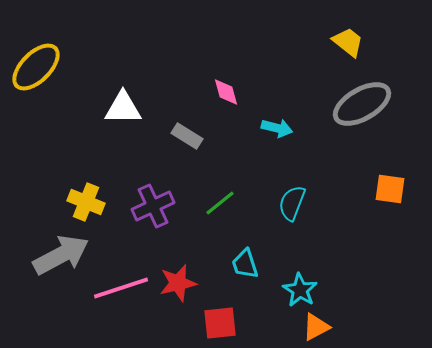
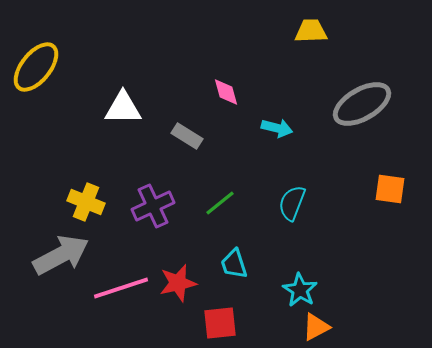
yellow trapezoid: moved 37 px left, 11 px up; rotated 40 degrees counterclockwise
yellow ellipse: rotated 6 degrees counterclockwise
cyan trapezoid: moved 11 px left
